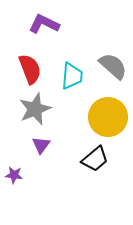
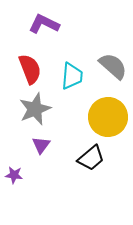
black trapezoid: moved 4 px left, 1 px up
